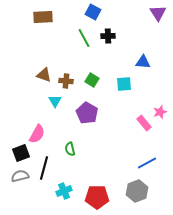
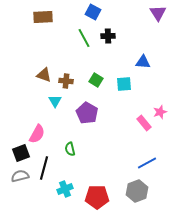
green square: moved 4 px right
cyan cross: moved 1 px right, 2 px up
